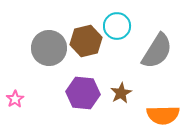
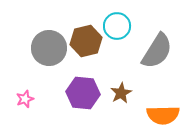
pink star: moved 10 px right; rotated 12 degrees clockwise
